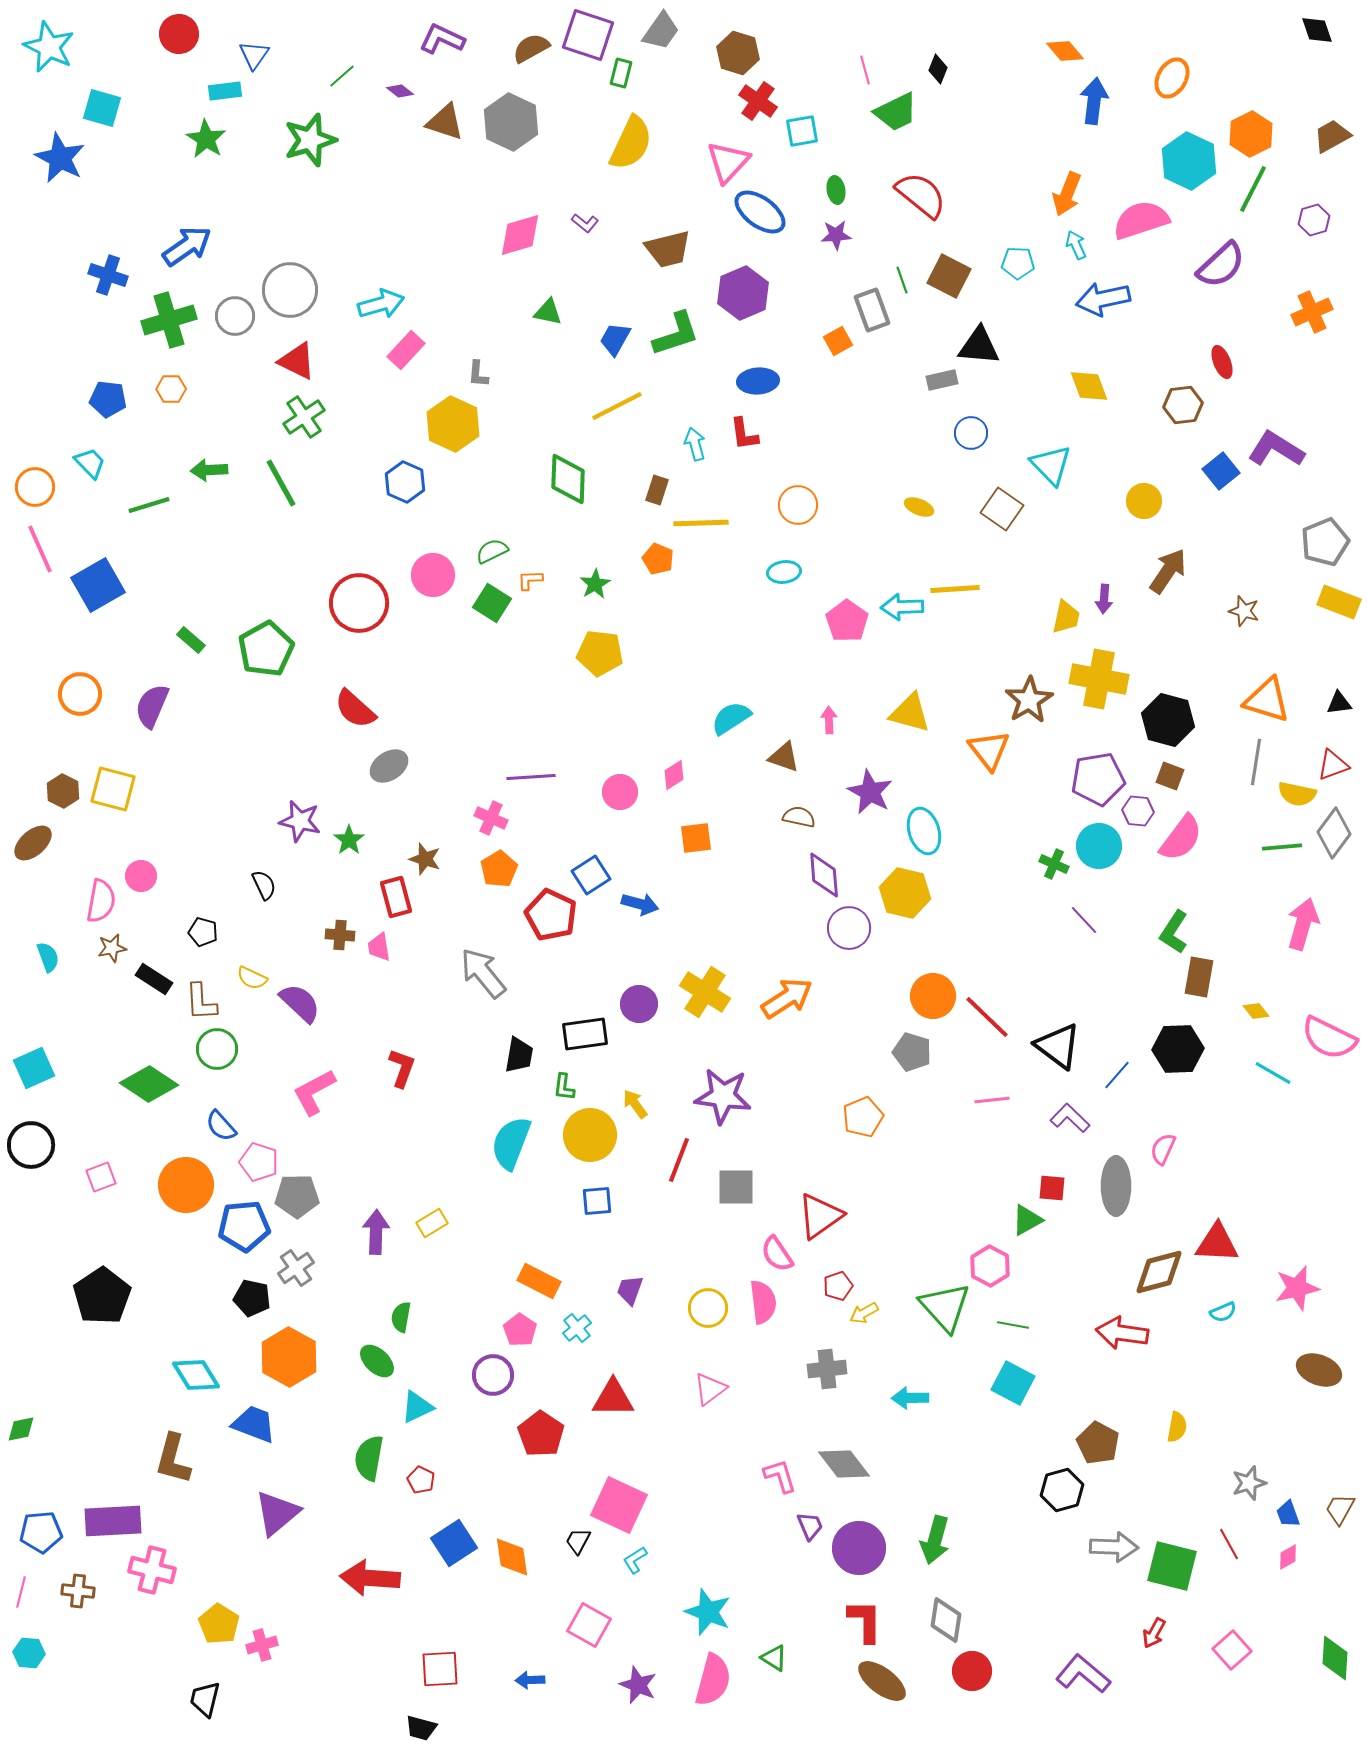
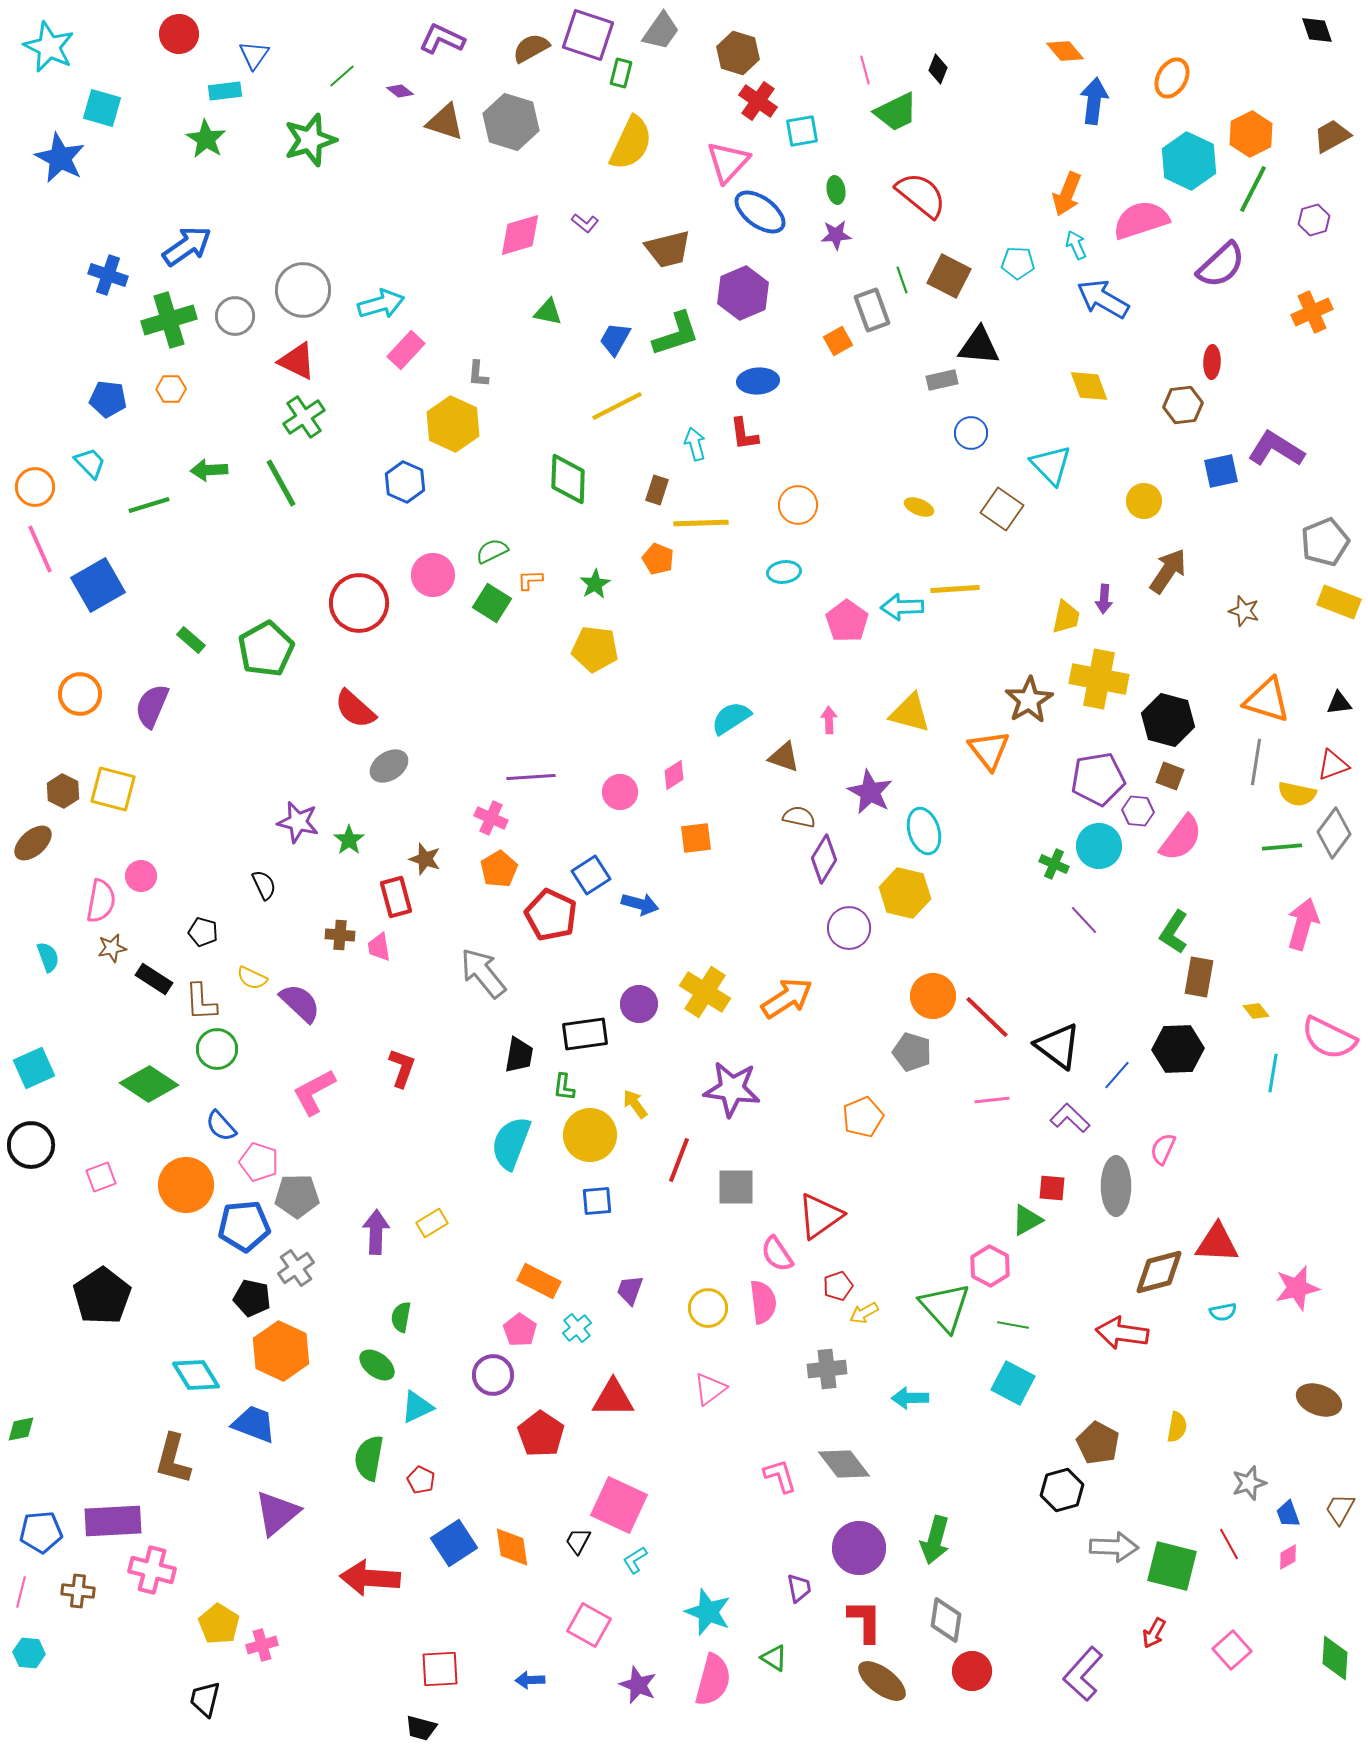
gray hexagon at (511, 122): rotated 8 degrees counterclockwise
gray circle at (290, 290): moved 13 px right
blue arrow at (1103, 299): rotated 42 degrees clockwise
red ellipse at (1222, 362): moved 10 px left; rotated 24 degrees clockwise
blue square at (1221, 471): rotated 27 degrees clockwise
yellow pentagon at (600, 653): moved 5 px left, 4 px up
purple star at (300, 821): moved 2 px left, 1 px down
purple diamond at (824, 875): moved 16 px up; rotated 36 degrees clockwise
cyan line at (1273, 1073): rotated 69 degrees clockwise
purple star at (723, 1096): moved 9 px right, 7 px up
cyan semicircle at (1223, 1312): rotated 12 degrees clockwise
orange hexagon at (289, 1357): moved 8 px left, 6 px up; rotated 4 degrees counterclockwise
green ellipse at (377, 1361): moved 4 px down; rotated 6 degrees counterclockwise
brown ellipse at (1319, 1370): moved 30 px down
purple trapezoid at (810, 1526): moved 11 px left, 62 px down; rotated 12 degrees clockwise
orange diamond at (512, 1557): moved 10 px up
purple L-shape at (1083, 1674): rotated 88 degrees counterclockwise
